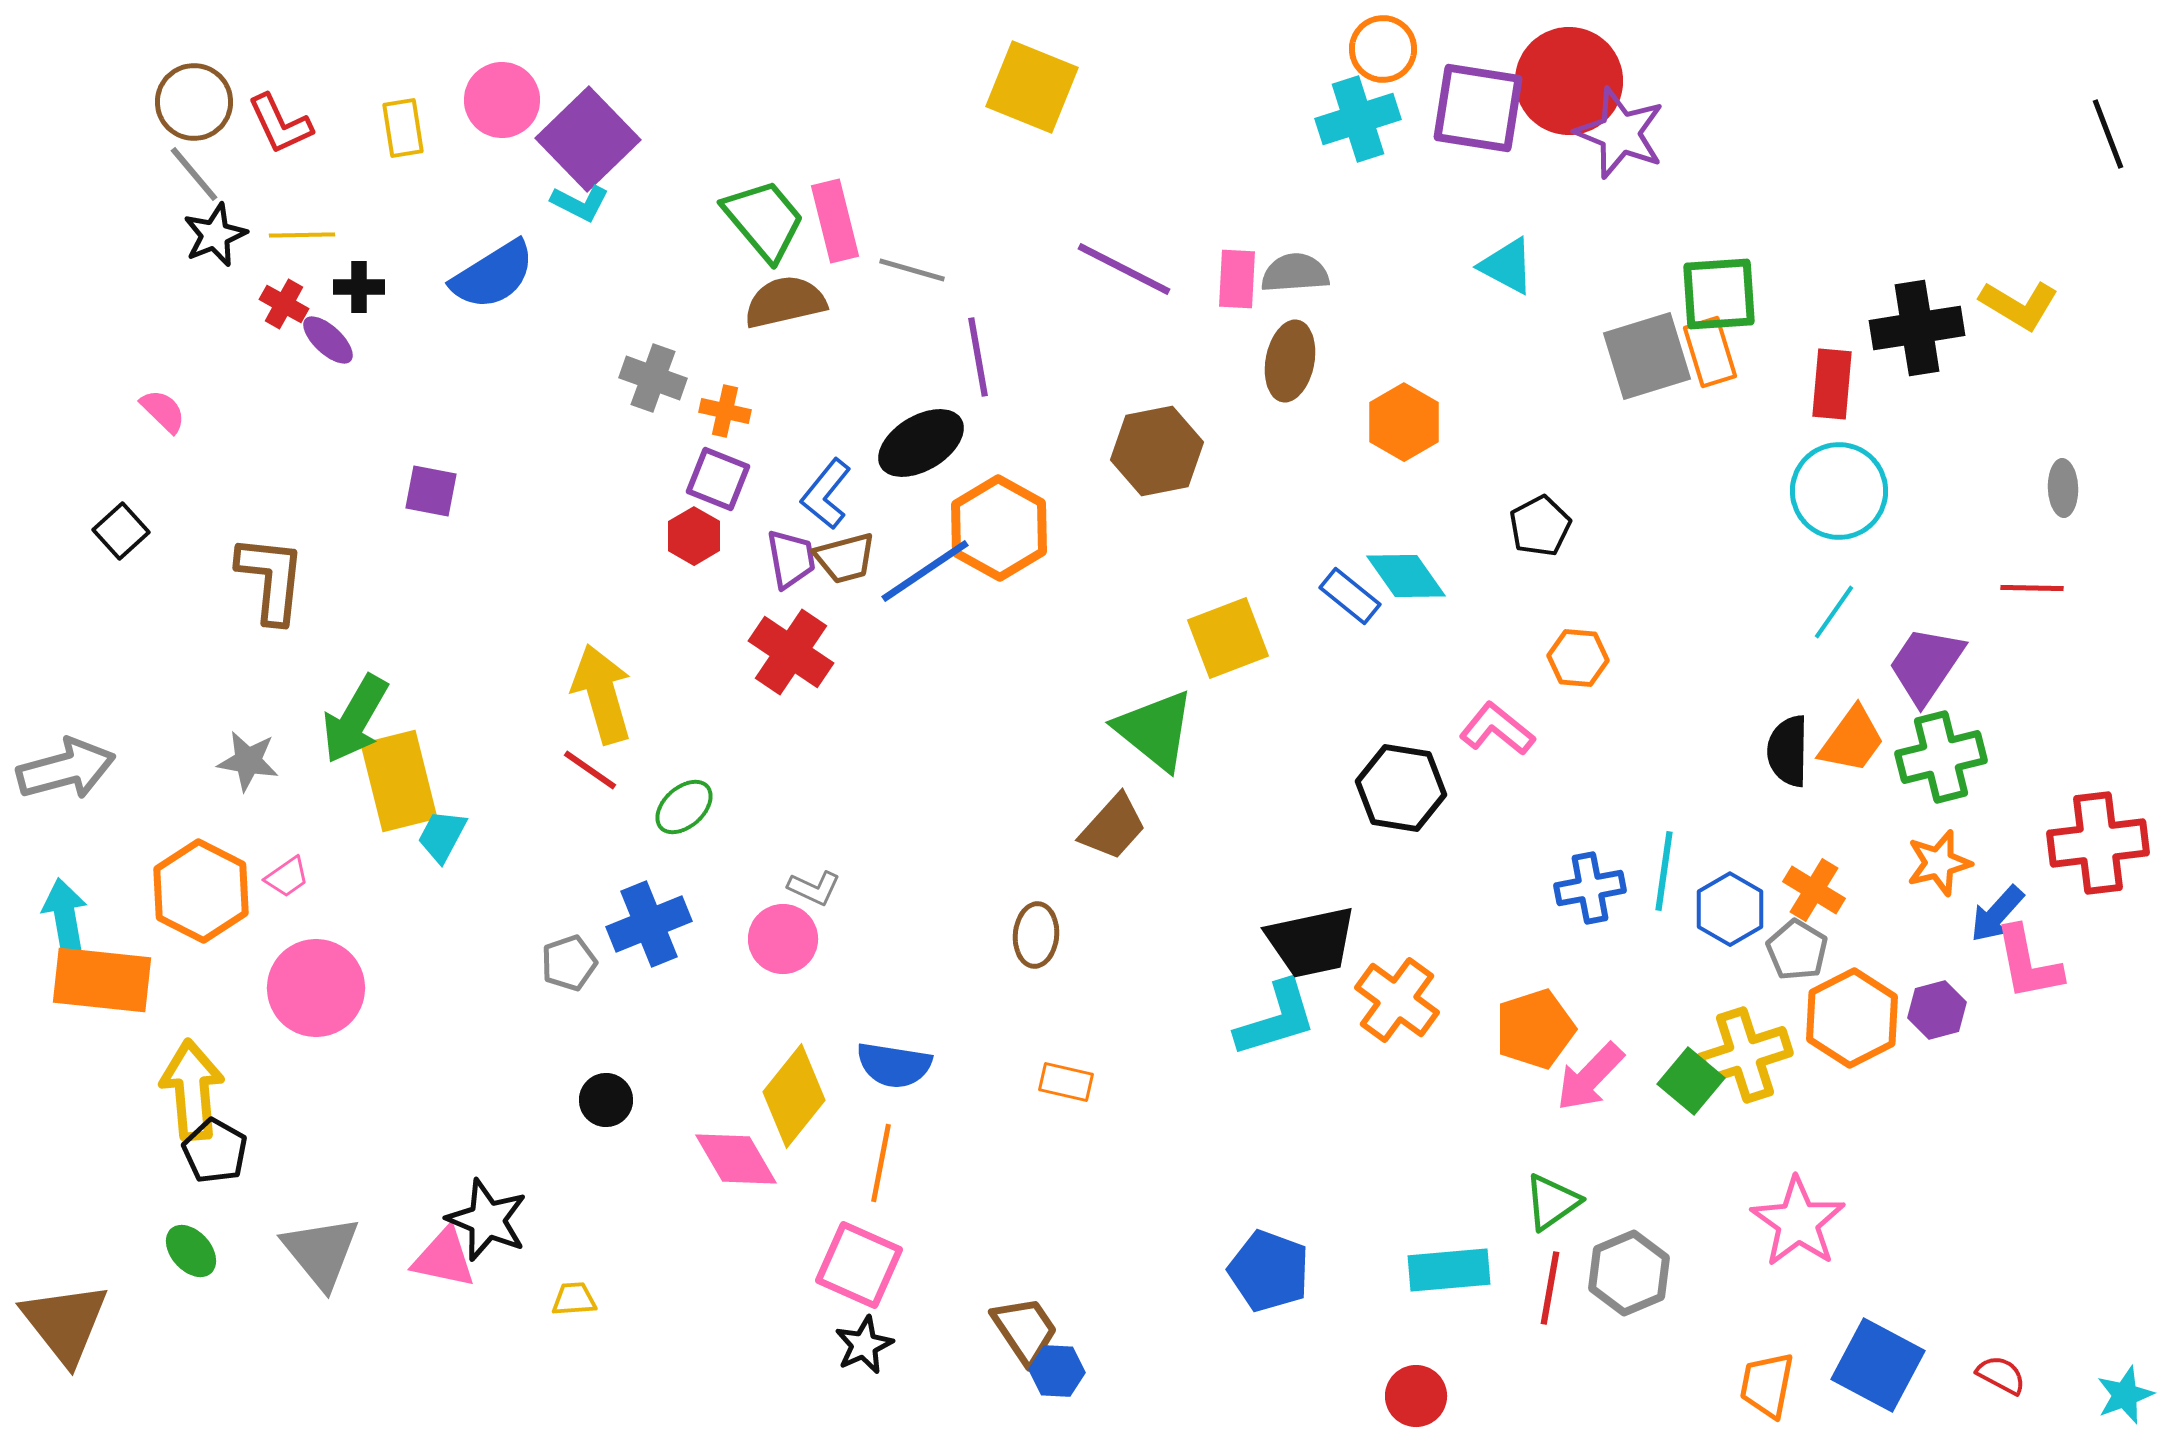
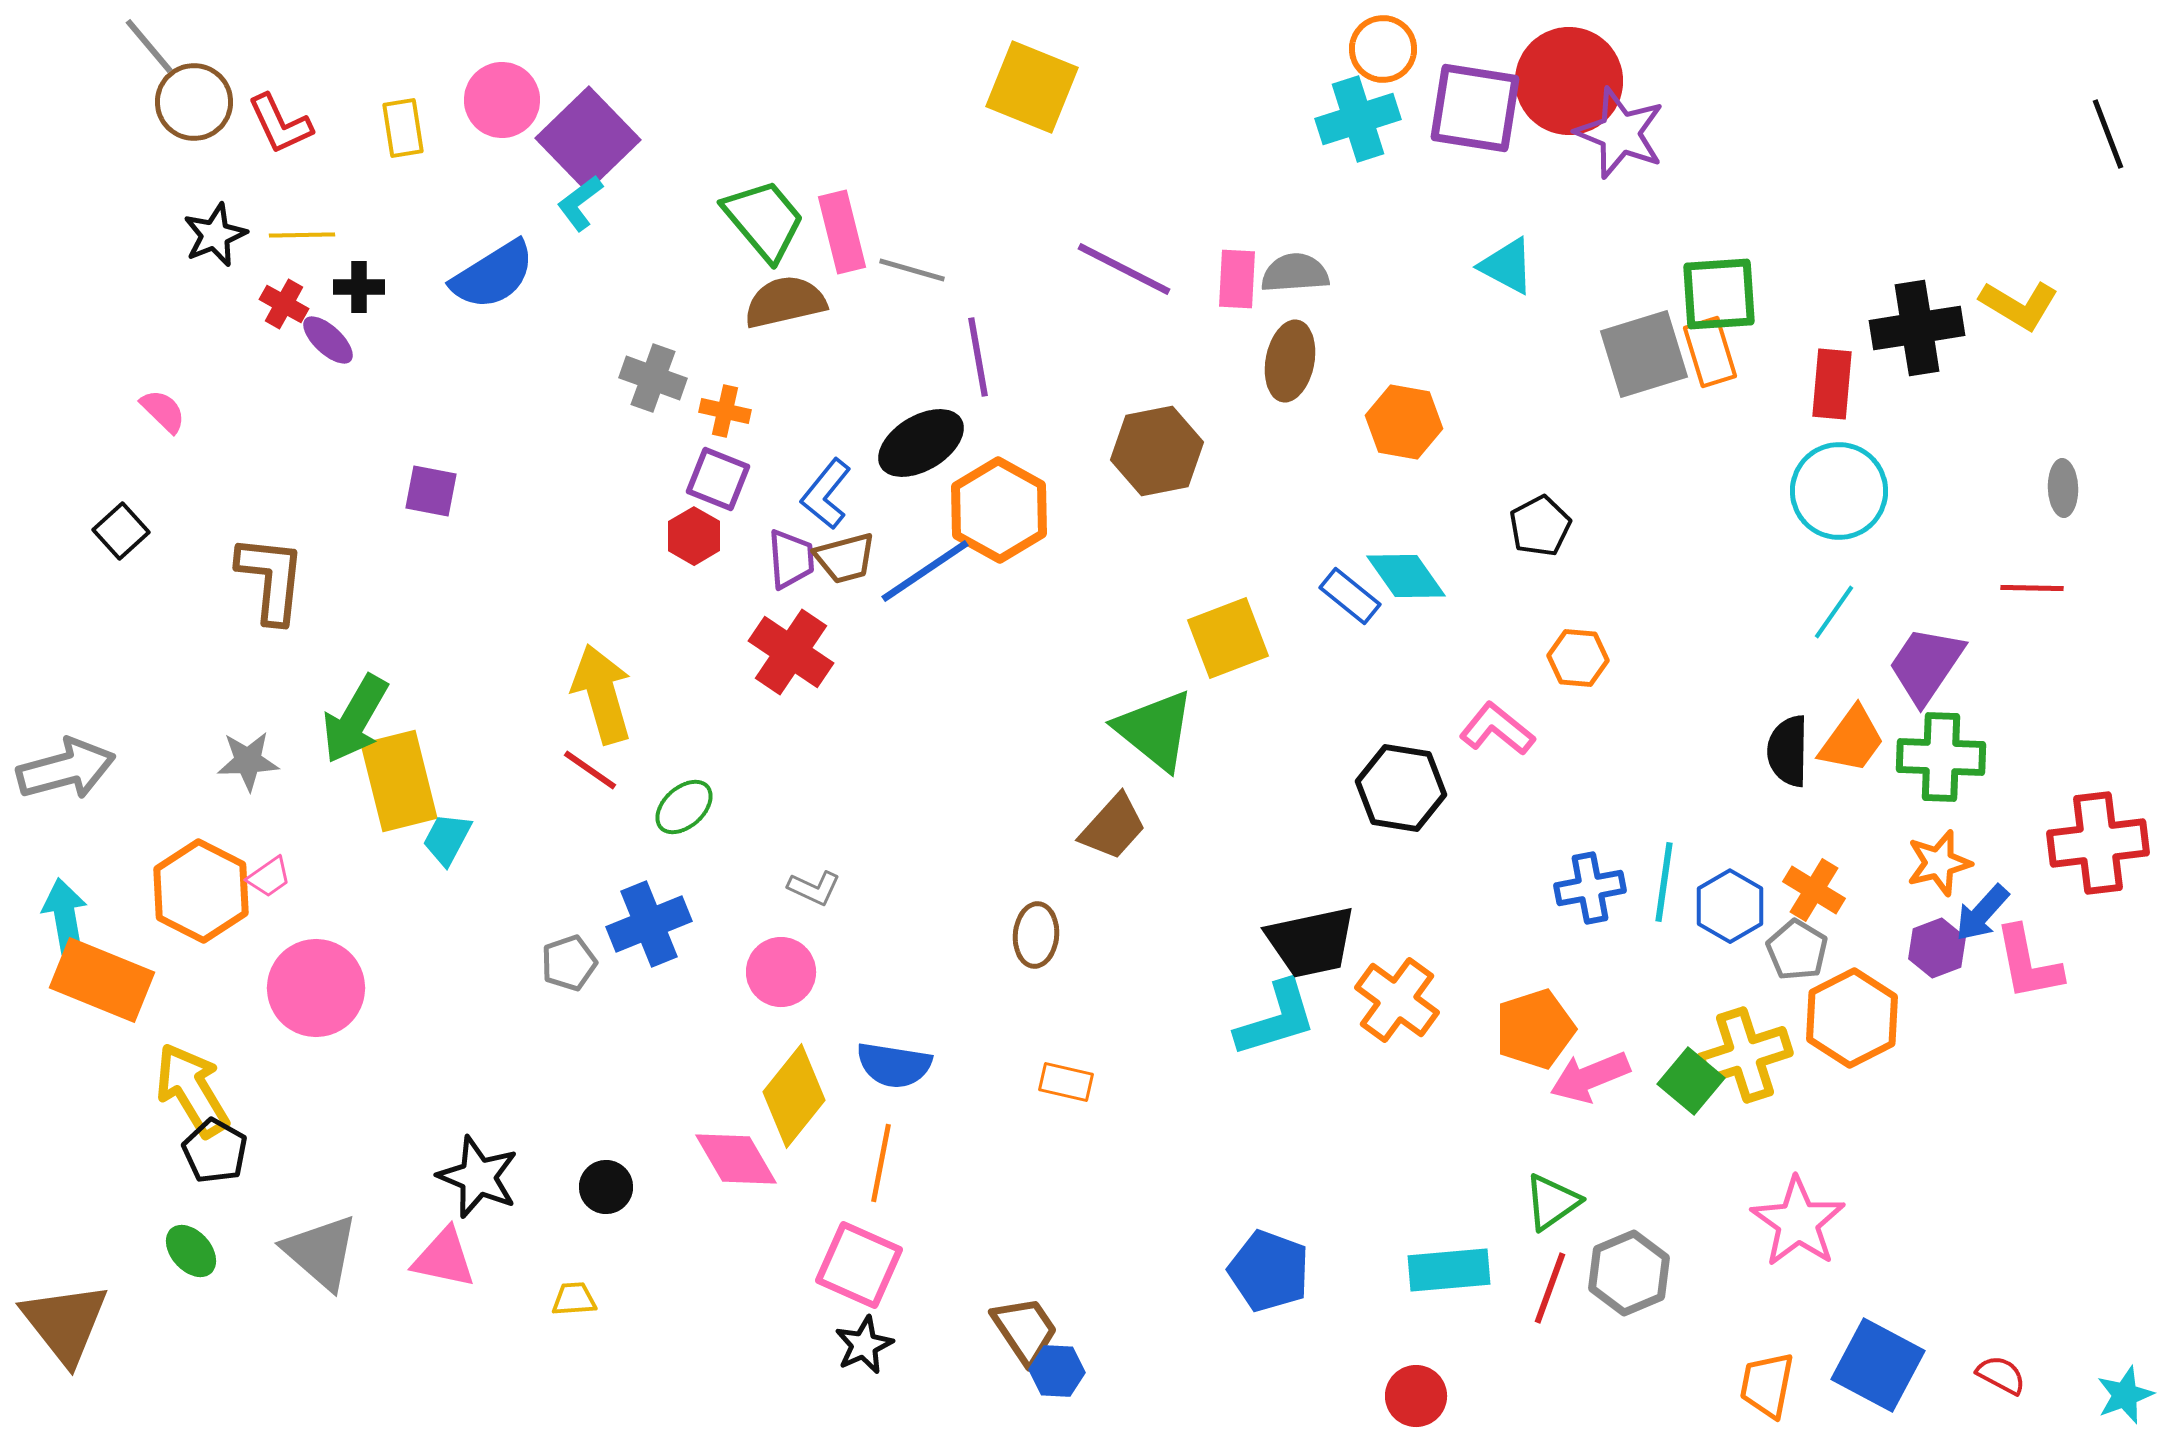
purple square at (1478, 108): moved 3 px left
gray line at (194, 174): moved 45 px left, 128 px up
cyan L-shape at (580, 203): rotated 116 degrees clockwise
pink rectangle at (835, 221): moved 7 px right, 11 px down
gray square at (1647, 356): moved 3 px left, 2 px up
orange hexagon at (1404, 422): rotated 20 degrees counterclockwise
orange hexagon at (999, 528): moved 18 px up
purple trapezoid at (791, 559): rotated 6 degrees clockwise
green cross at (1941, 757): rotated 16 degrees clockwise
gray star at (248, 761): rotated 12 degrees counterclockwise
cyan trapezoid at (442, 836): moved 5 px right, 3 px down
cyan line at (1664, 871): moved 11 px down
pink trapezoid at (287, 877): moved 18 px left
blue hexagon at (1730, 909): moved 3 px up
blue arrow at (1997, 914): moved 15 px left, 1 px up
pink circle at (783, 939): moved 2 px left, 33 px down
orange rectangle at (102, 980): rotated 16 degrees clockwise
purple hexagon at (1937, 1010): moved 62 px up; rotated 6 degrees counterclockwise
pink arrow at (1590, 1077): rotated 24 degrees clockwise
yellow arrow at (192, 1090): rotated 26 degrees counterclockwise
black circle at (606, 1100): moved 87 px down
black star at (487, 1220): moved 9 px left, 43 px up
gray triangle at (321, 1252): rotated 10 degrees counterclockwise
red line at (1550, 1288): rotated 10 degrees clockwise
